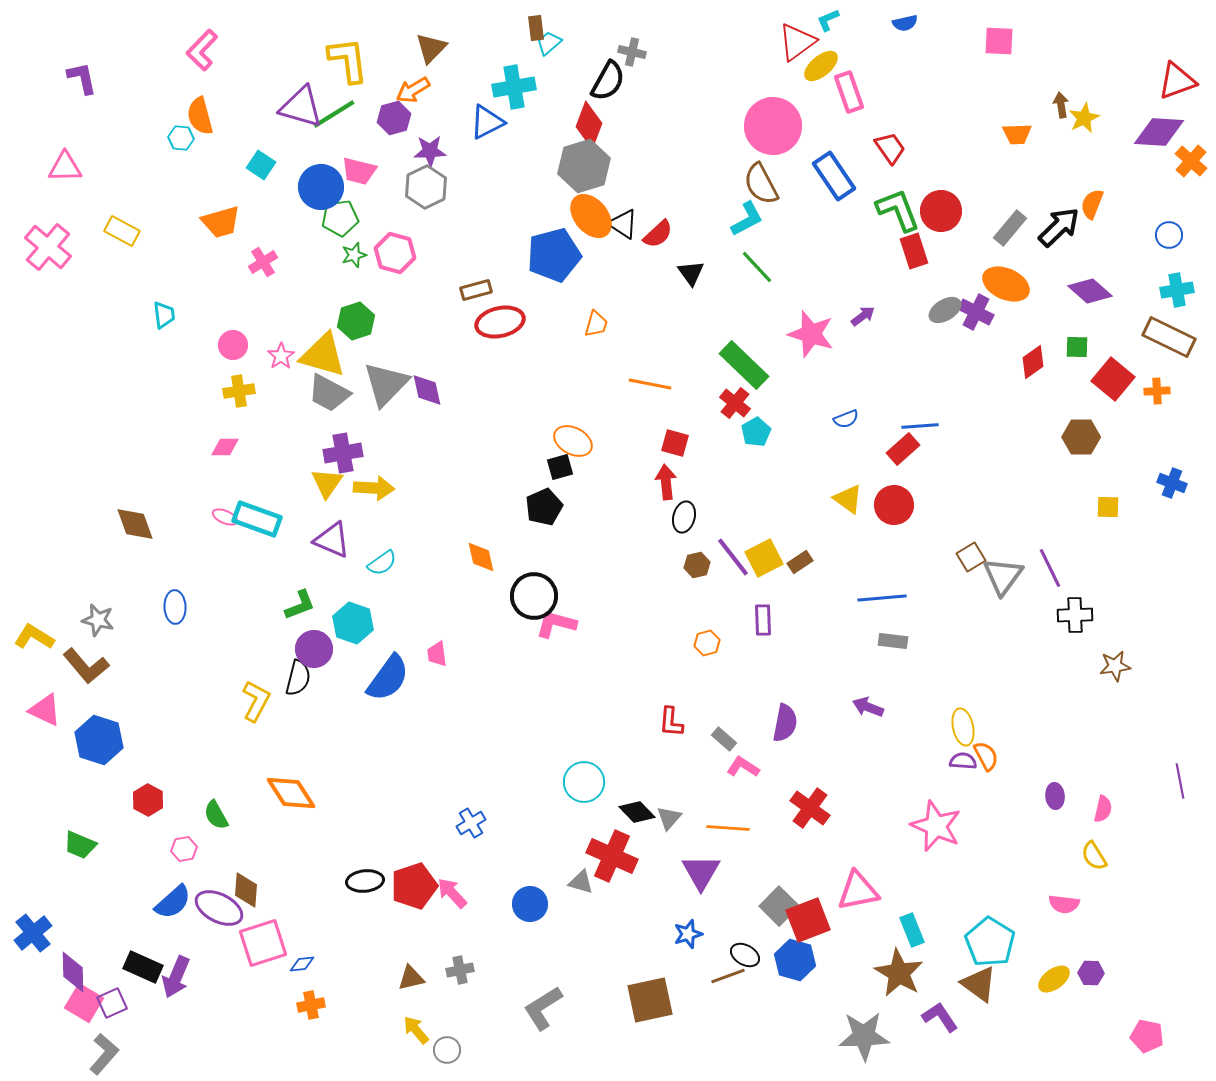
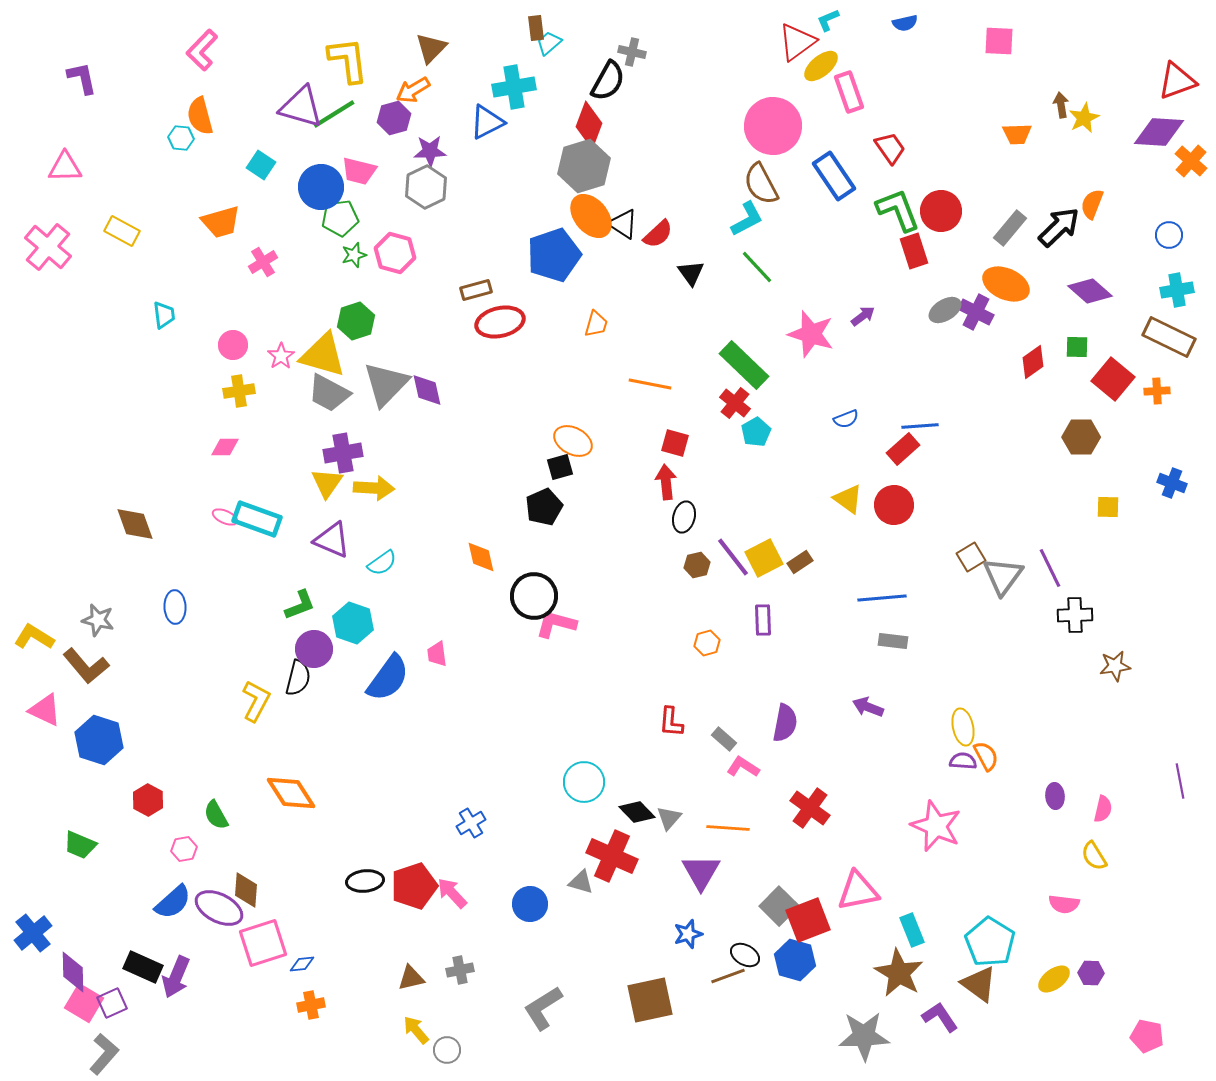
blue pentagon at (554, 255): rotated 4 degrees counterclockwise
